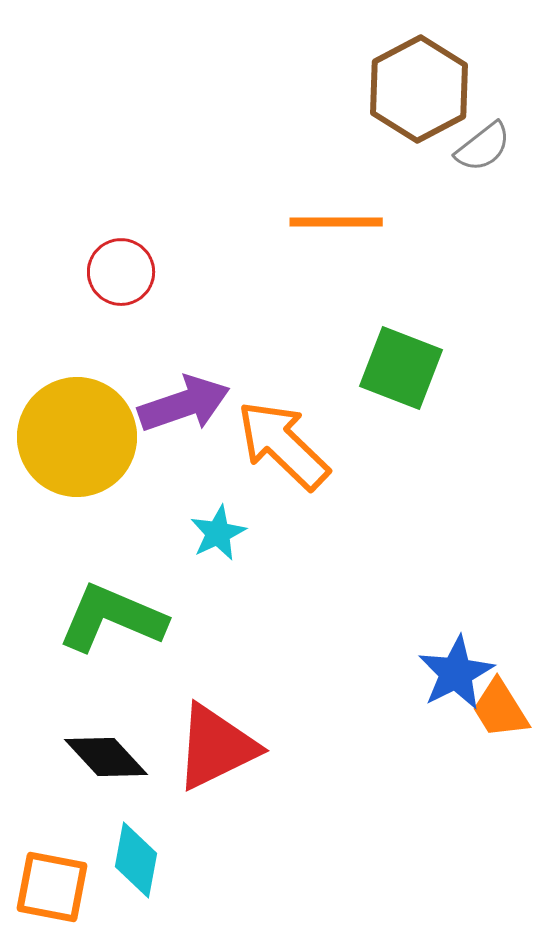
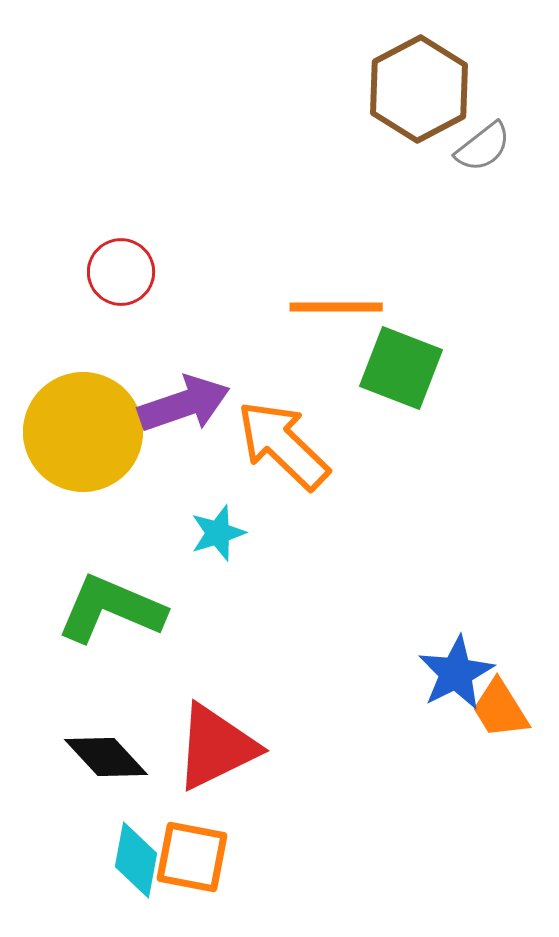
orange line: moved 85 px down
yellow circle: moved 6 px right, 5 px up
cyan star: rotated 8 degrees clockwise
green L-shape: moved 1 px left, 9 px up
orange square: moved 140 px right, 30 px up
